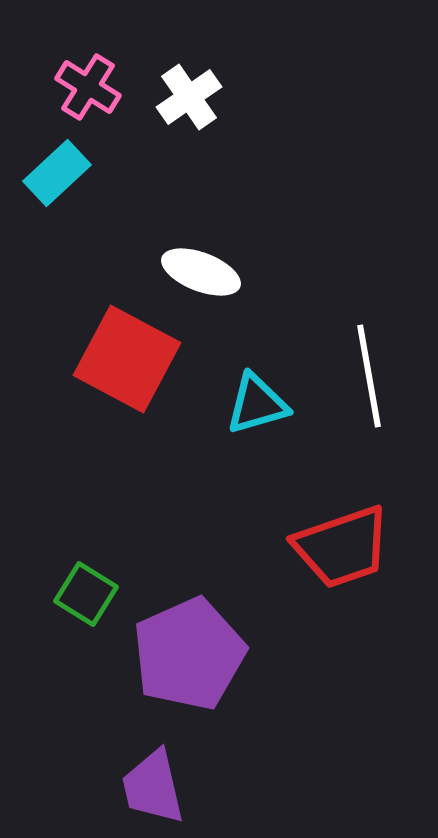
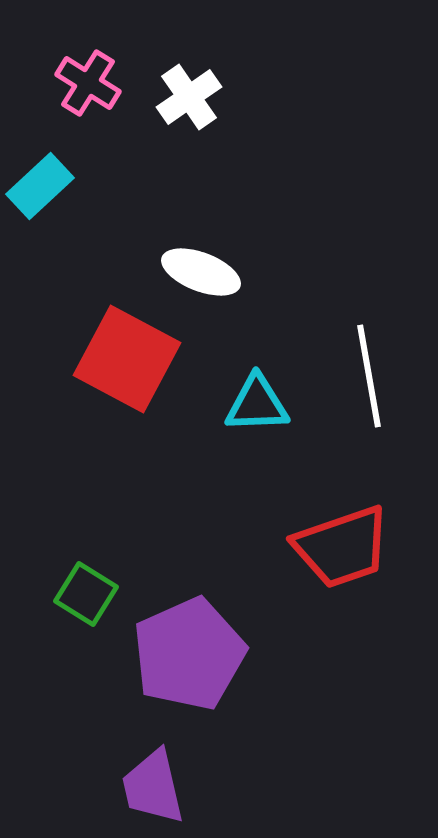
pink cross: moved 4 px up
cyan rectangle: moved 17 px left, 13 px down
cyan triangle: rotated 14 degrees clockwise
